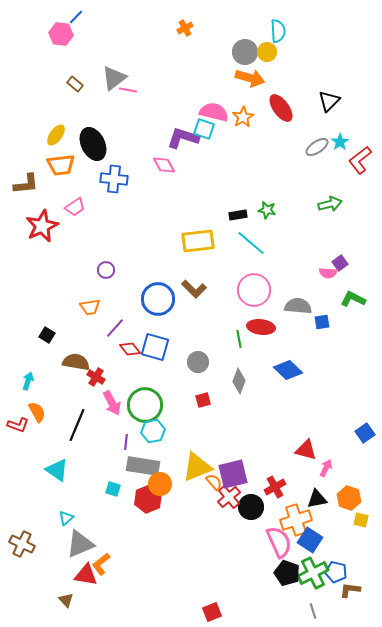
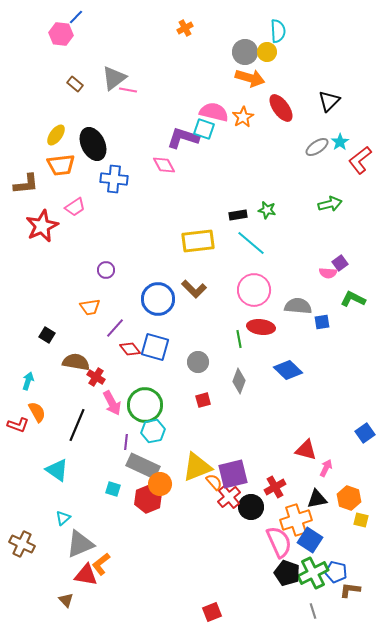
gray rectangle at (143, 466): rotated 16 degrees clockwise
cyan triangle at (66, 518): moved 3 px left
